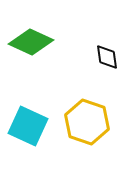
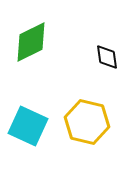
green diamond: rotated 51 degrees counterclockwise
yellow hexagon: rotated 6 degrees counterclockwise
